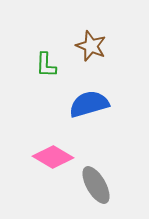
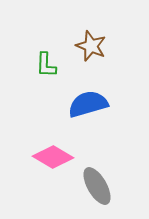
blue semicircle: moved 1 px left
gray ellipse: moved 1 px right, 1 px down
